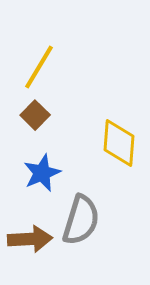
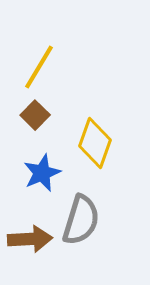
yellow diamond: moved 24 px left; rotated 15 degrees clockwise
